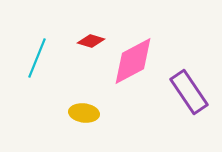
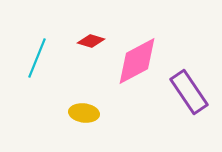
pink diamond: moved 4 px right
